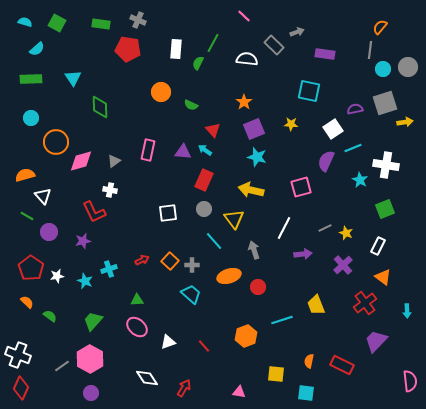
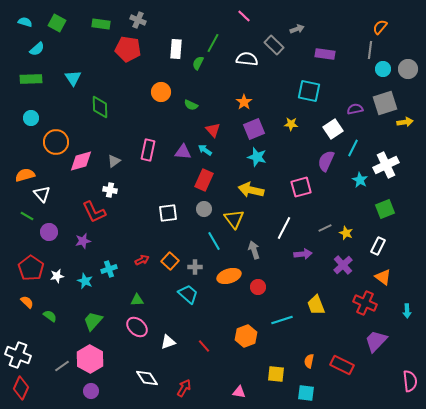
gray arrow at (297, 32): moved 3 px up
gray circle at (408, 67): moved 2 px down
cyan line at (353, 148): rotated 42 degrees counterclockwise
white cross at (386, 165): rotated 35 degrees counterclockwise
white triangle at (43, 196): moved 1 px left, 2 px up
cyan line at (214, 241): rotated 12 degrees clockwise
gray cross at (192, 265): moved 3 px right, 2 px down
cyan trapezoid at (191, 294): moved 3 px left
red cross at (365, 303): rotated 30 degrees counterclockwise
purple circle at (91, 393): moved 2 px up
